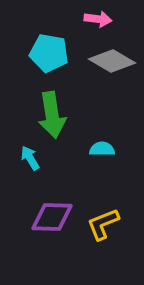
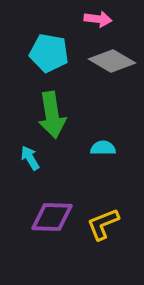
cyan semicircle: moved 1 px right, 1 px up
